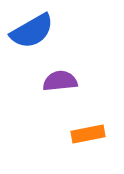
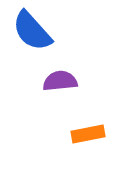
blue semicircle: rotated 78 degrees clockwise
